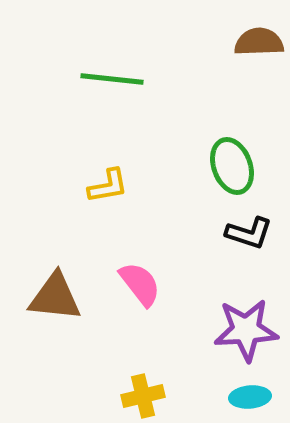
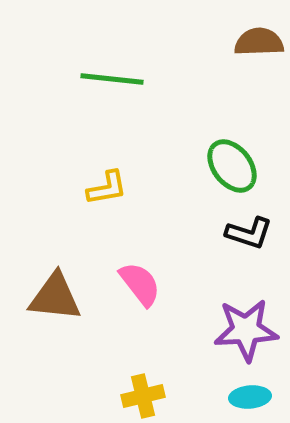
green ellipse: rotated 18 degrees counterclockwise
yellow L-shape: moved 1 px left, 2 px down
